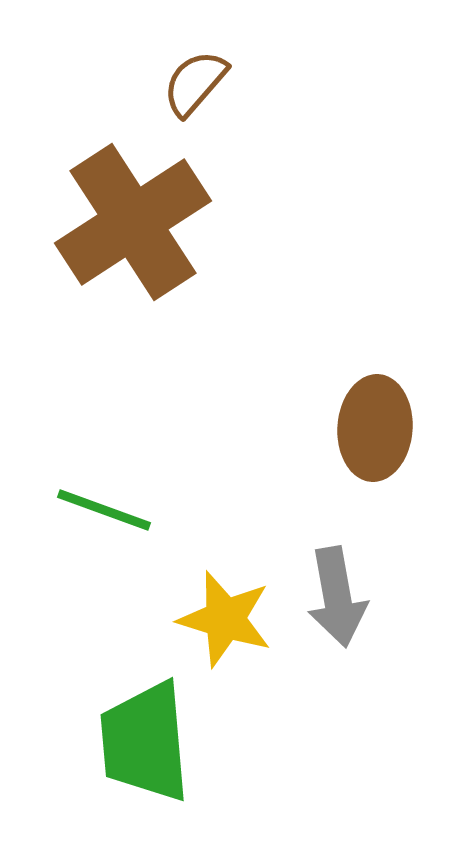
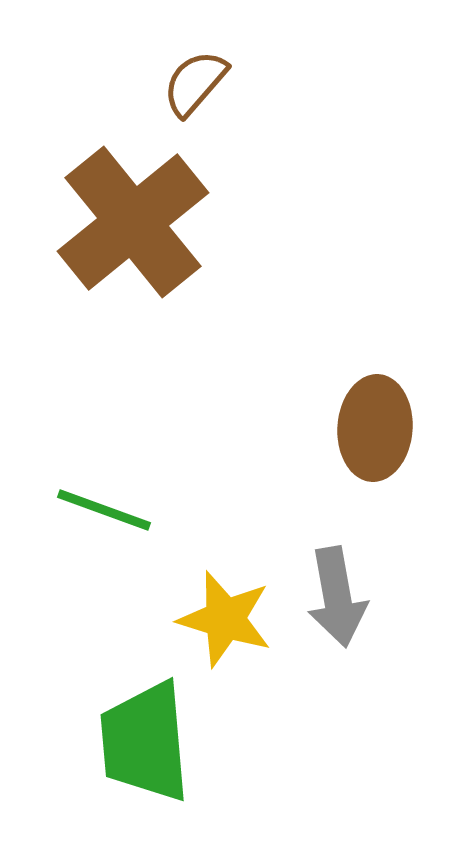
brown cross: rotated 6 degrees counterclockwise
